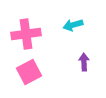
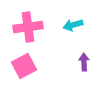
pink cross: moved 2 px right, 7 px up
pink square: moved 5 px left, 6 px up
